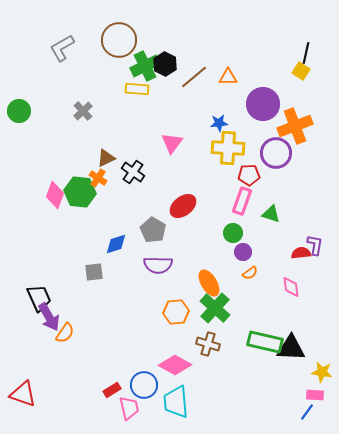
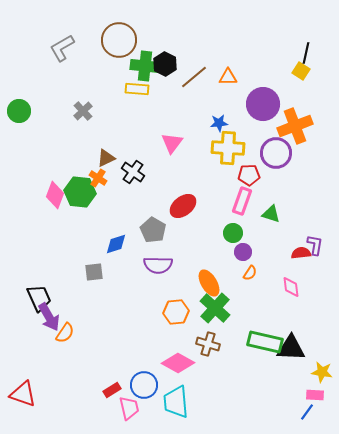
green cross at (145, 66): rotated 32 degrees clockwise
orange semicircle at (250, 273): rotated 21 degrees counterclockwise
pink diamond at (175, 365): moved 3 px right, 2 px up
